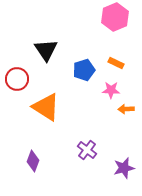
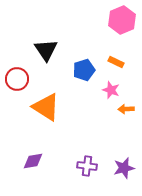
pink hexagon: moved 7 px right, 3 px down
orange rectangle: moved 1 px up
pink star: rotated 18 degrees clockwise
purple cross: moved 16 px down; rotated 30 degrees counterclockwise
purple diamond: rotated 60 degrees clockwise
